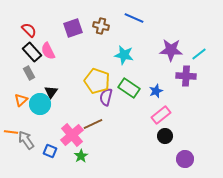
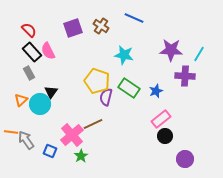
brown cross: rotated 21 degrees clockwise
cyan line: rotated 21 degrees counterclockwise
purple cross: moved 1 px left
pink rectangle: moved 4 px down
